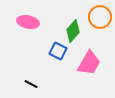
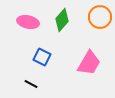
green diamond: moved 11 px left, 11 px up
blue square: moved 16 px left, 6 px down
